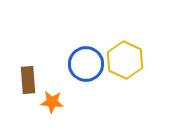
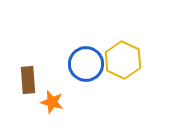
yellow hexagon: moved 2 px left
orange star: rotated 10 degrees clockwise
